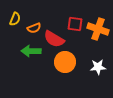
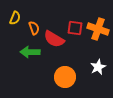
yellow semicircle: moved 1 px up
red square: moved 4 px down
orange semicircle: rotated 88 degrees counterclockwise
green arrow: moved 1 px left, 1 px down
orange circle: moved 15 px down
white star: rotated 21 degrees counterclockwise
